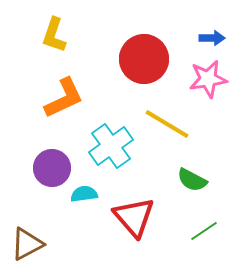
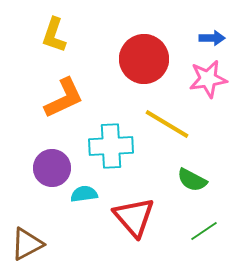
cyan cross: rotated 33 degrees clockwise
